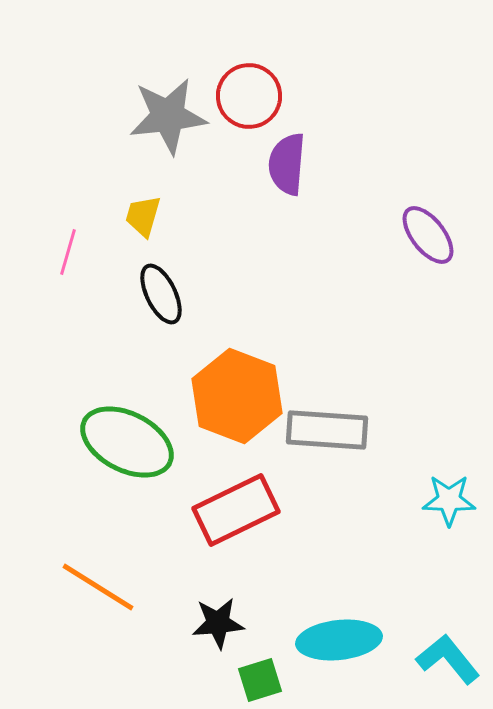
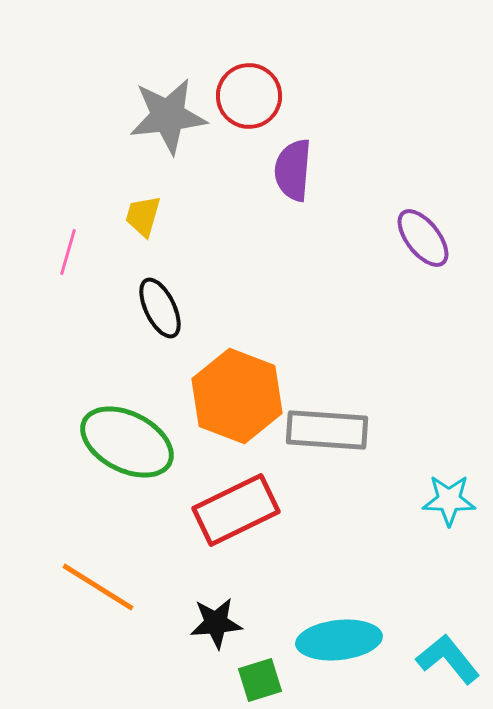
purple semicircle: moved 6 px right, 6 px down
purple ellipse: moved 5 px left, 3 px down
black ellipse: moved 1 px left, 14 px down
black star: moved 2 px left
